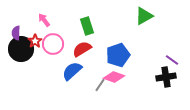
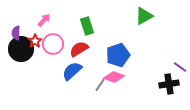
pink arrow: rotated 80 degrees clockwise
red semicircle: moved 3 px left
purple line: moved 8 px right, 7 px down
black cross: moved 3 px right, 7 px down
